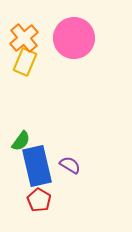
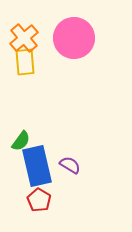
yellow rectangle: rotated 28 degrees counterclockwise
